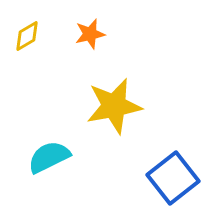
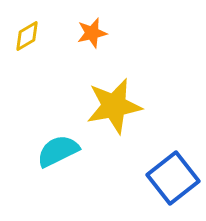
orange star: moved 2 px right, 1 px up
cyan semicircle: moved 9 px right, 6 px up
